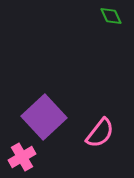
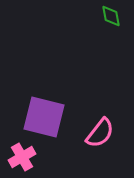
green diamond: rotated 15 degrees clockwise
purple square: rotated 33 degrees counterclockwise
